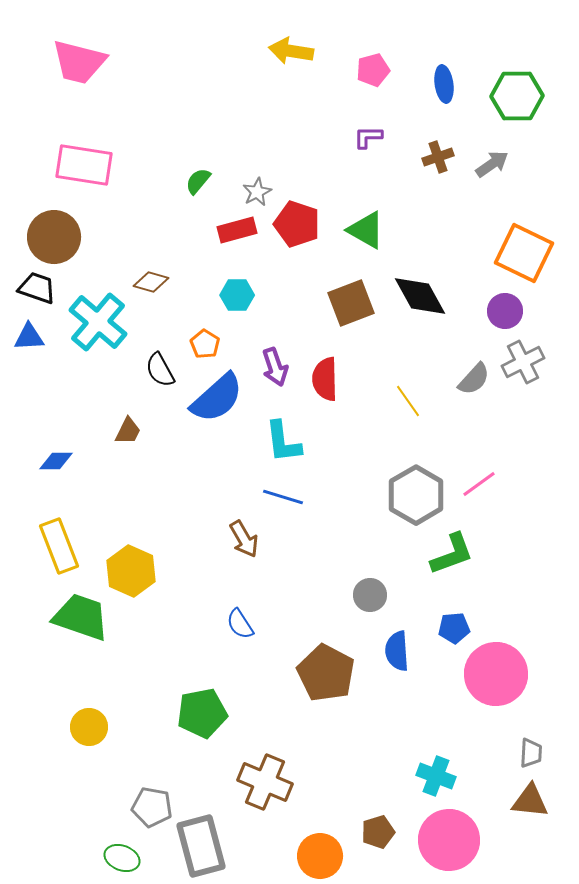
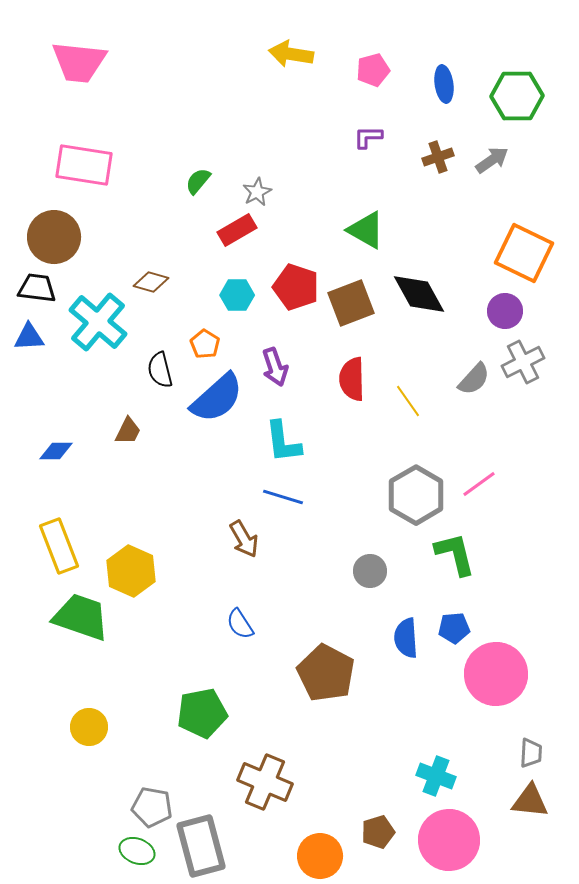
yellow arrow at (291, 51): moved 3 px down
pink trapezoid at (79, 62): rotated 8 degrees counterclockwise
gray arrow at (492, 164): moved 4 px up
red pentagon at (297, 224): moved 1 px left, 63 px down
red rectangle at (237, 230): rotated 15 degrees counterclockwise
black trapezoid at (37, 288): rotated 12 degrees counterclockwise
black diamond at (420, 296): moved 1 px left, 2 px up
black semicircle at (160, 370): rotated 15 degrees clockwise
red semicircle at (325, 379): moved 27 px right
blue diamond at (56, 461): moved 10 px up
green L-shape at (452, 554): moved 3 px right; rotated 84 degrees counterclockwise
gray circle at (370, 595): moved 24 px up
blue semicircle at (397, 651): moved 9 px right, 13 px up
green ellipse at (122, 858): moved 15 px right, 7 px up
